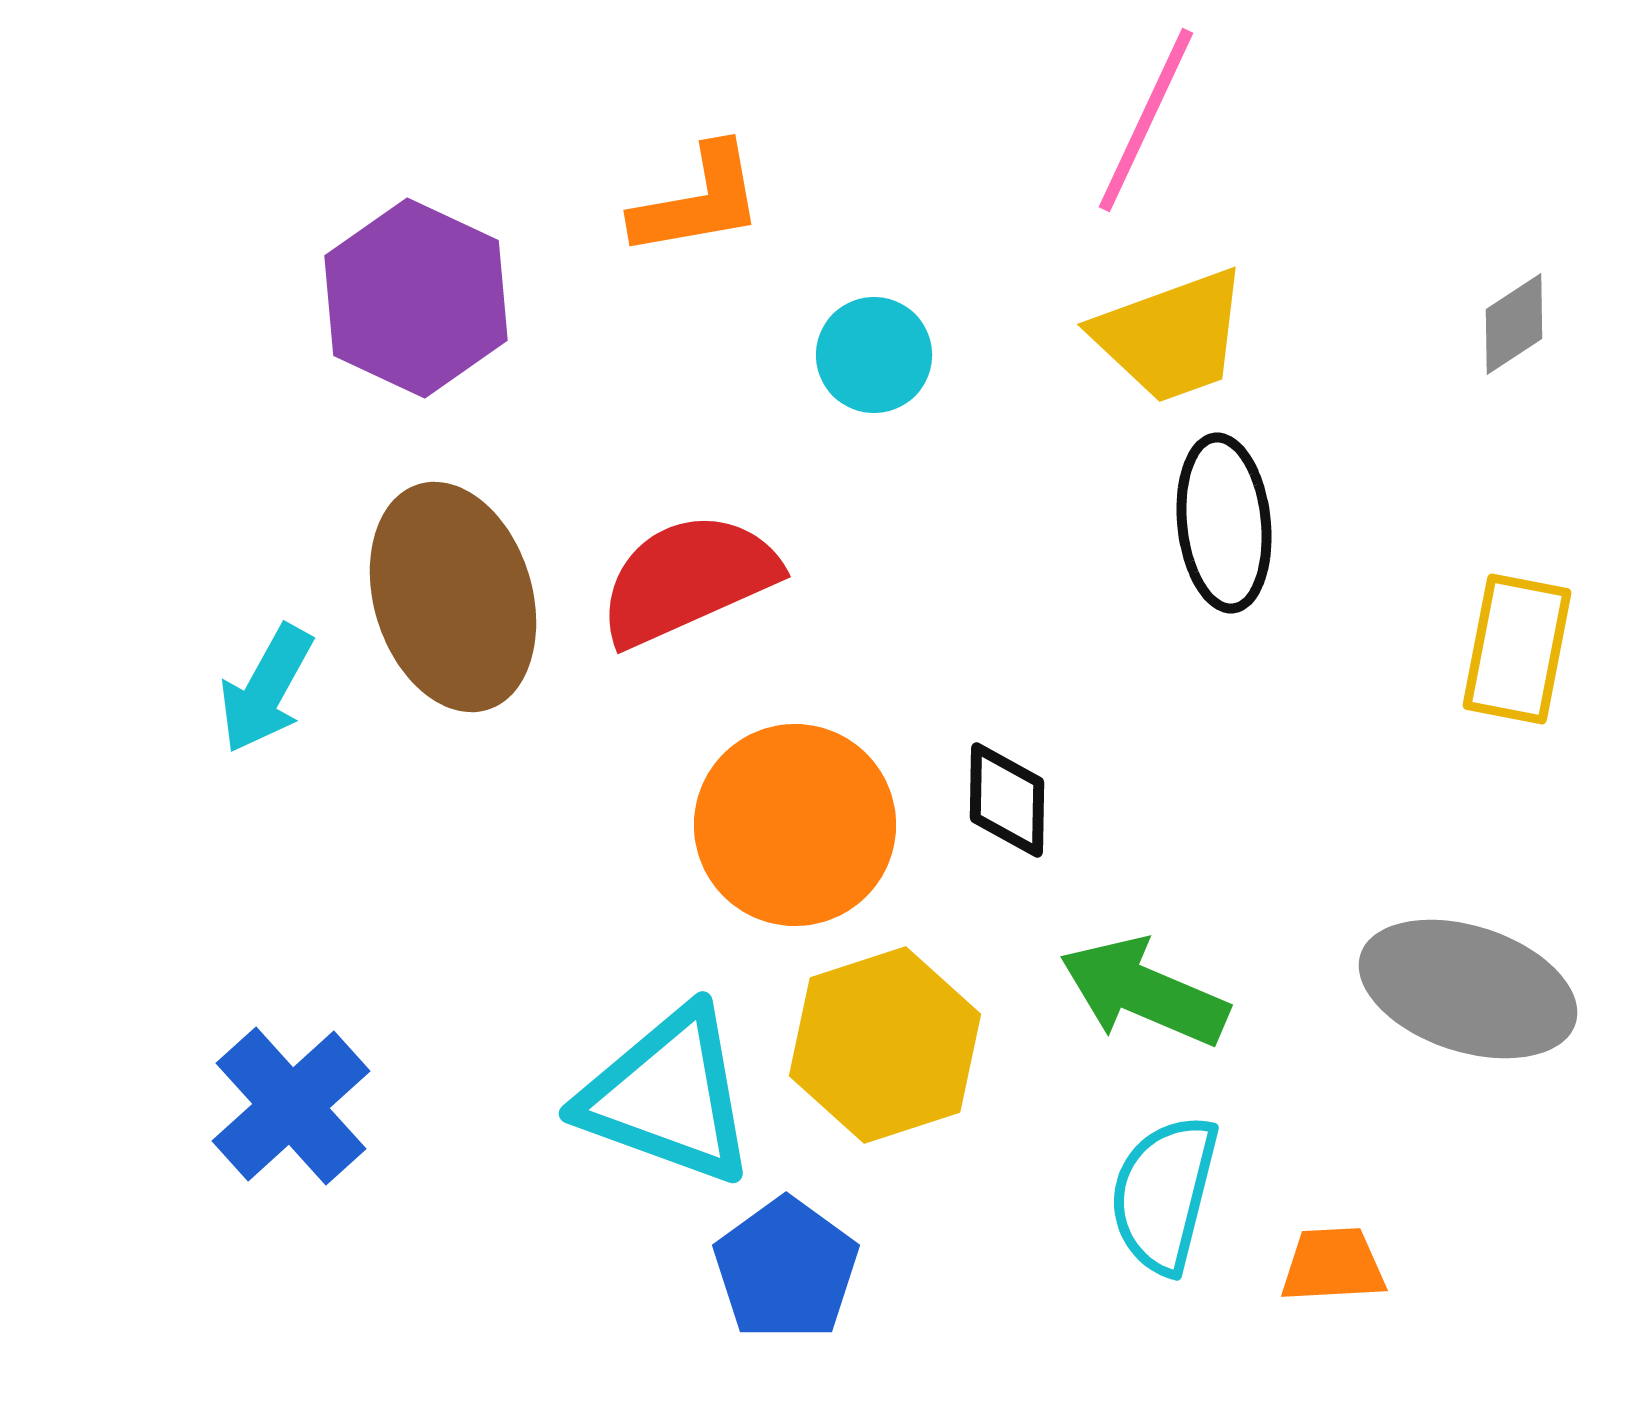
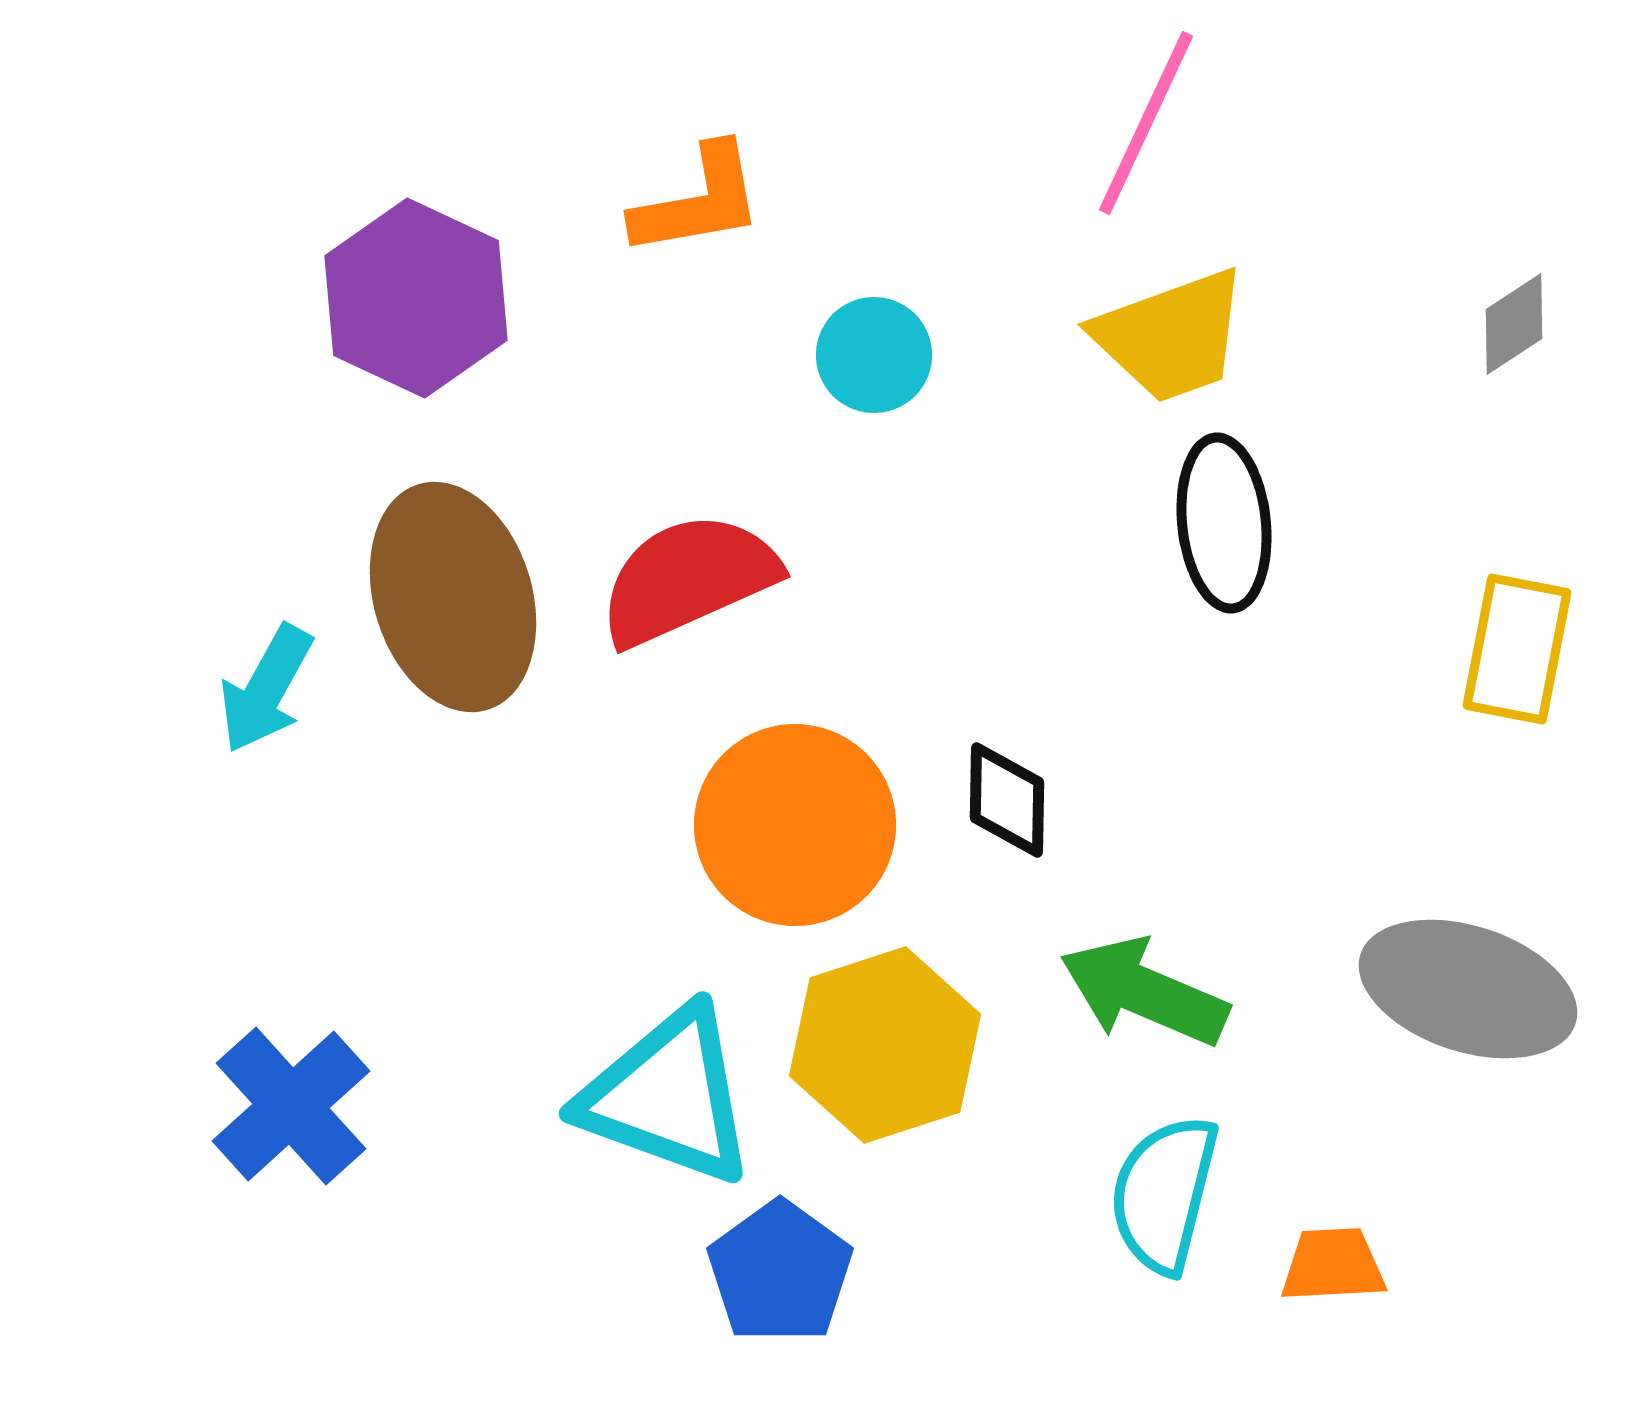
pink line: moved 3 px down
blue pentagon: moved 6 px left, 3 px down
